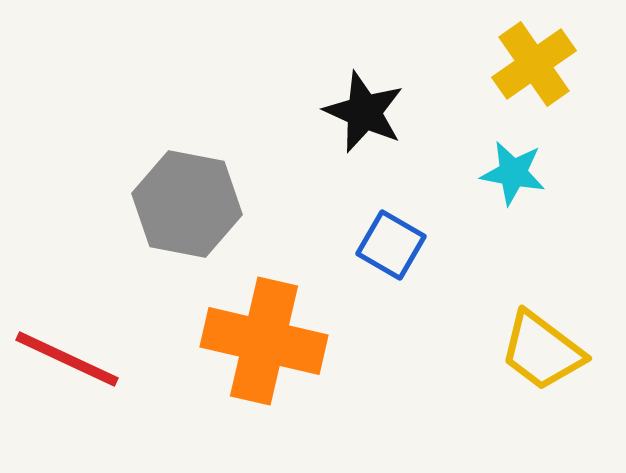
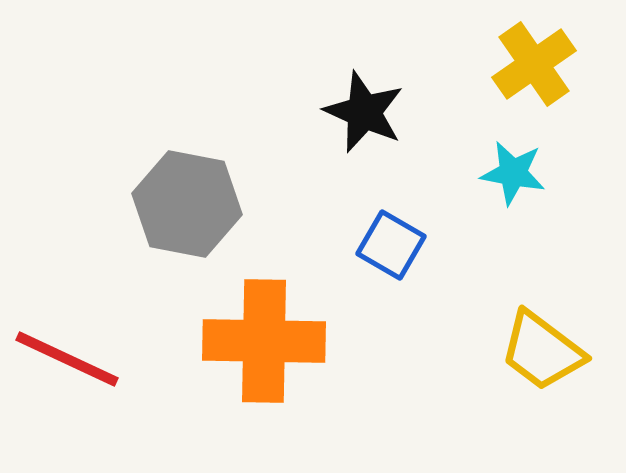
orange cross: rotated 12 degrees counterclockwise
